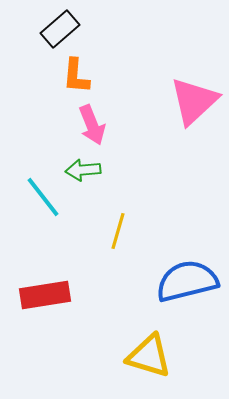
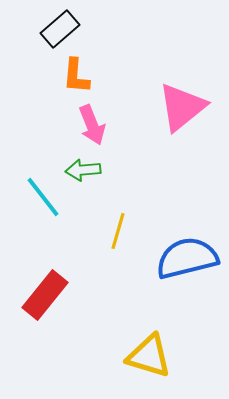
pink triangle: moved 12 px left, 6 px down; rotated 4 degrees clockwise
blue semicircle: moved 23 px up
red rectangle: rotated 42 degrees counterclockwise
